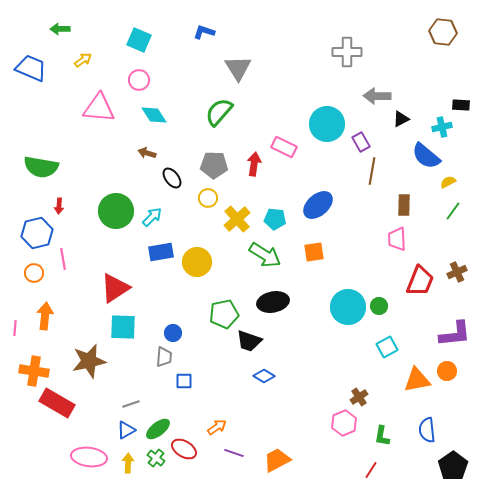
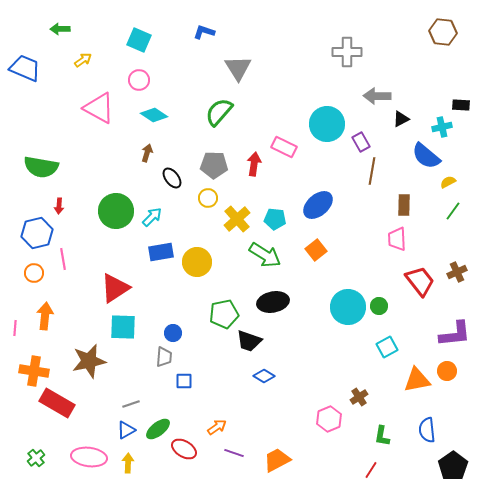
blue trapezoid at (31, 68): moved 6 px left
pink triangle at (99, 108): rotated 24 degrees clockwise
cyan diamond at (154, 115): rotated 24 degrees counterclockwise
brown arrow at (147, 153): rotated 90 degrees clockwise
orange square at (314, 252): moved 2 px right, 2 px up; rotated 30 degrees counterclockwise
red trapezoid at (420, 281): rotated 60 degrees counterclockwise
pink hexagon at (344, 423): moved 15 px left, 4 px up
green cross at (156, 458): moved 120 px left; rotated 12 degrees clockwise
